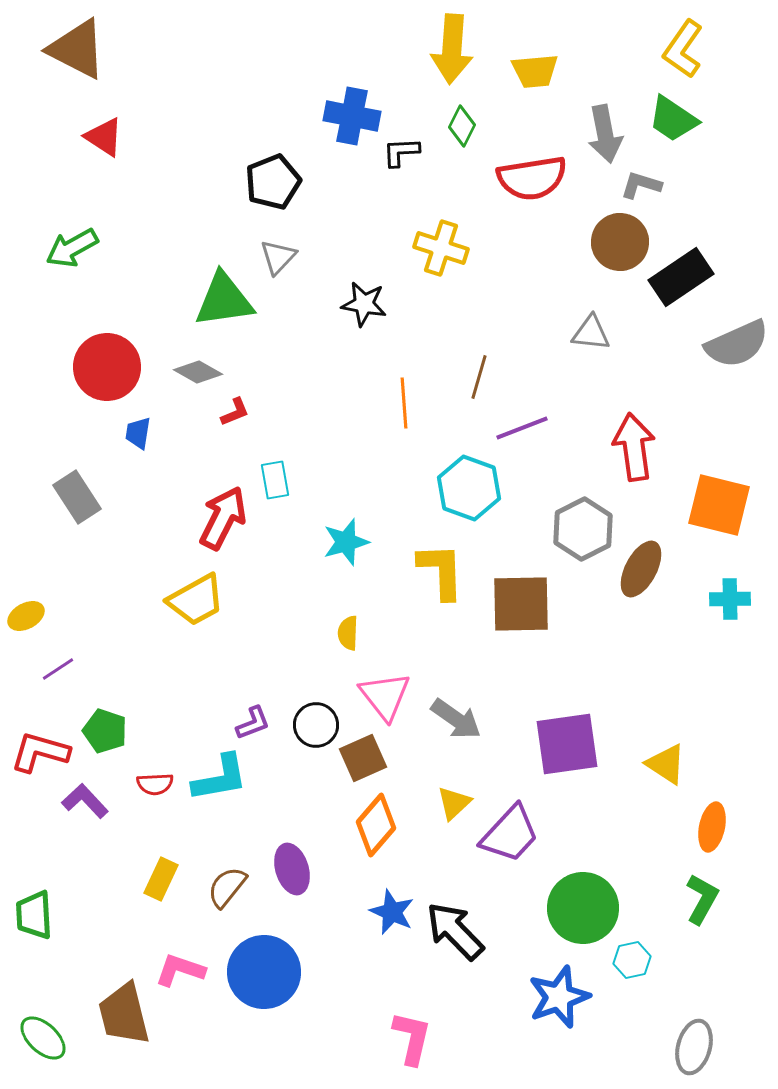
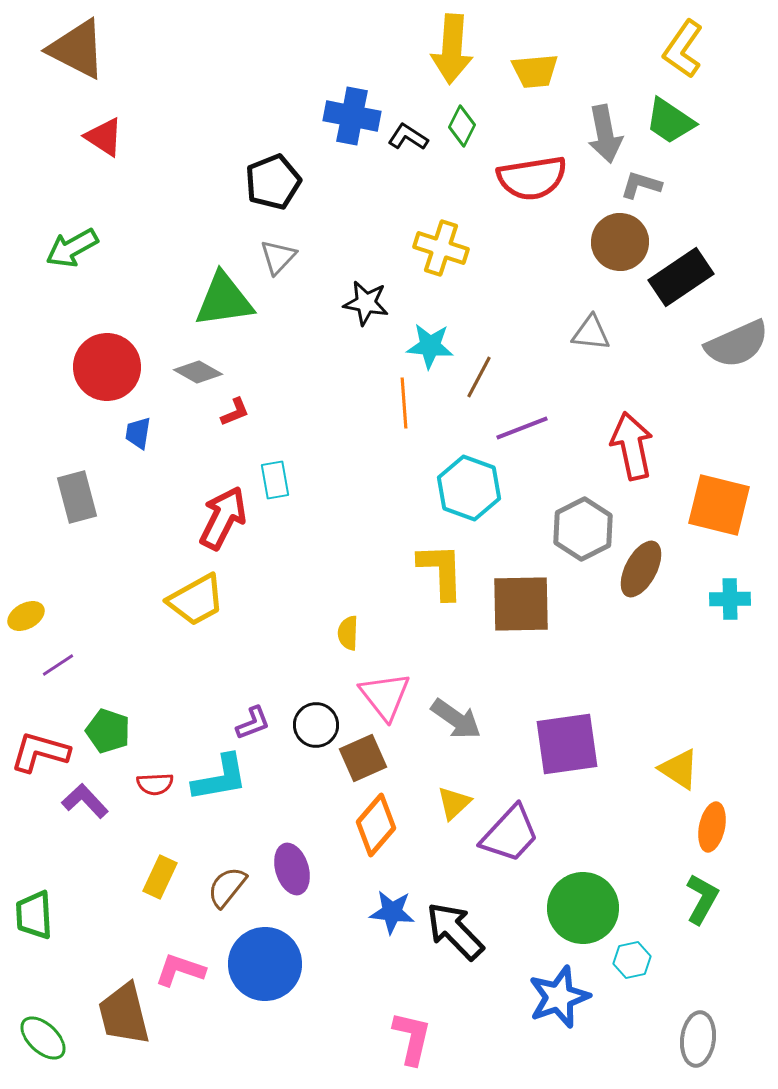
green trapezoid at (673, 119): moved 3 px left, 2 px down
black L-shape at (401, 152): moved 7 px right, 15 px up; rotated 36 degrees clockwise
black star at (364, 304): moved 2 px right, 1 px up
brown line at (479, 377): rotated 12 degrees clockwise
red arrow at (634, 447): moved 2 px left, 1 px up; rotated 4 degrees counterclockwise
gray rectangle at (77, 497): rotated 18 degrees clockwise
cyan star at (346, 542): moved 84 px right, 196 px up; rotated 21 degrees clockwise
purple line at (58, 669): moved 4 px up
green pentagon at (105, 731): moved 3 px right
yellow triangle at (666, 764): moved 13 px right, 5 px down
yellow rectangle at (161, 879): moved 1 px left, 2 px up
blue star at (392, 912): rotated 18 degrees counterclockwise
blue circle at (264, 972): moved 1 px right, 8 px up
gray ellipse at (694, 1047): moved 4 px right, 8 px up; rotated 8 degrees counterclockwise
